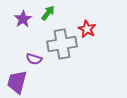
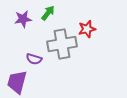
purple star: rotated 24 degrees clockwise
red star: rotated 30 degrees clockwise
